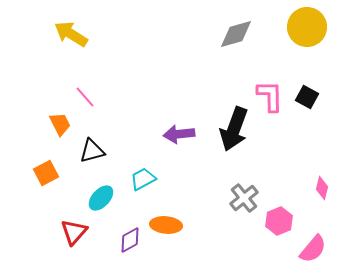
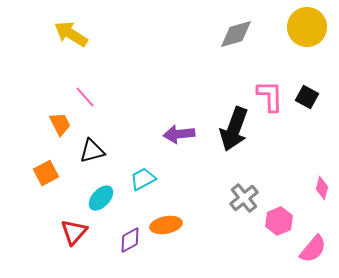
orange ellipse: rotated 16 degrees counterclockwise
